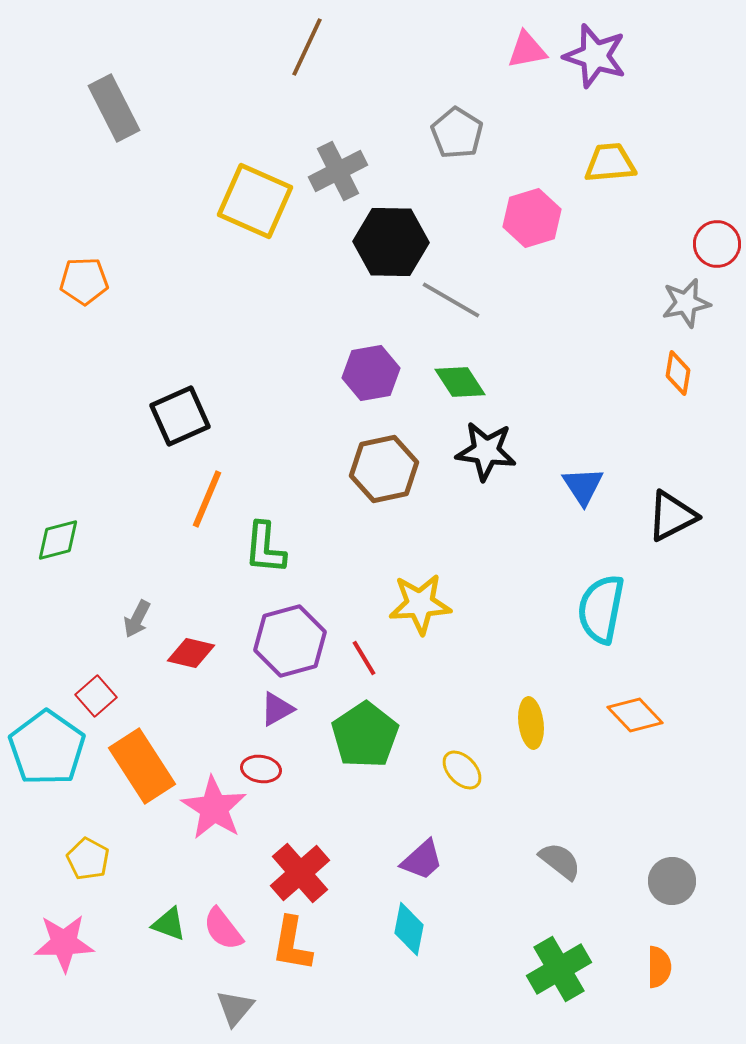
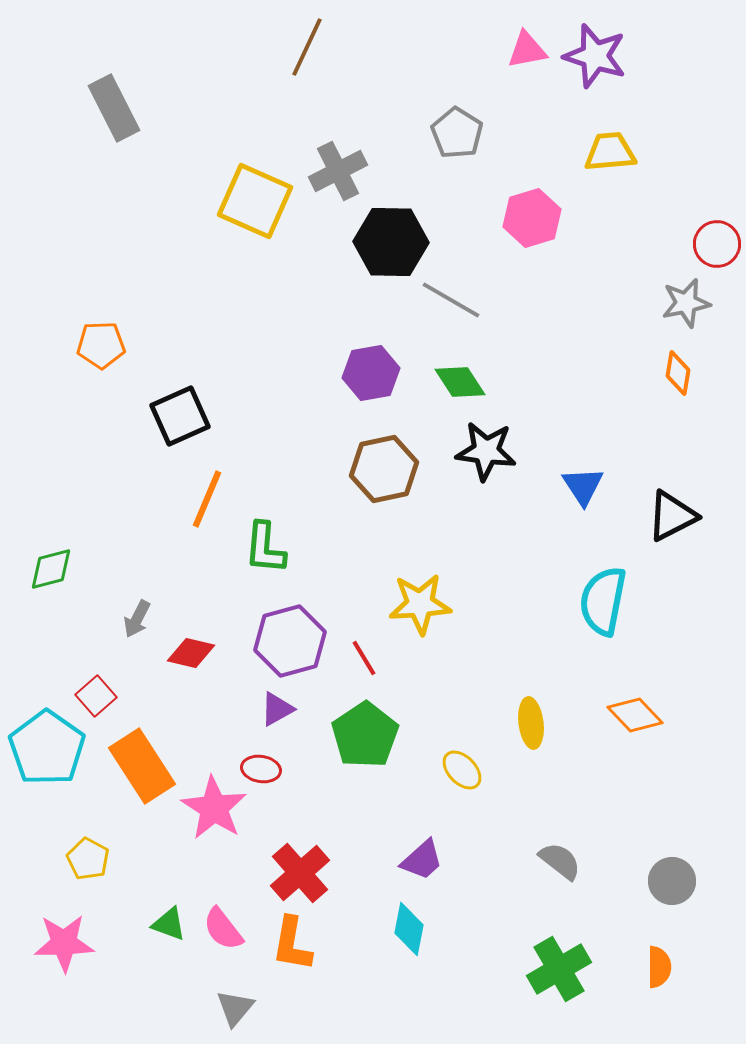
yellow trapezoid at (610, 163): moved 11 px up
orange pentagon at (84, 281): moved 17 px right, 64 px down
green diamond at (58, 540): moved 7 px left, 29 px down
cyan semicircle at (601, 609): moved 2 px right, 8 px up
